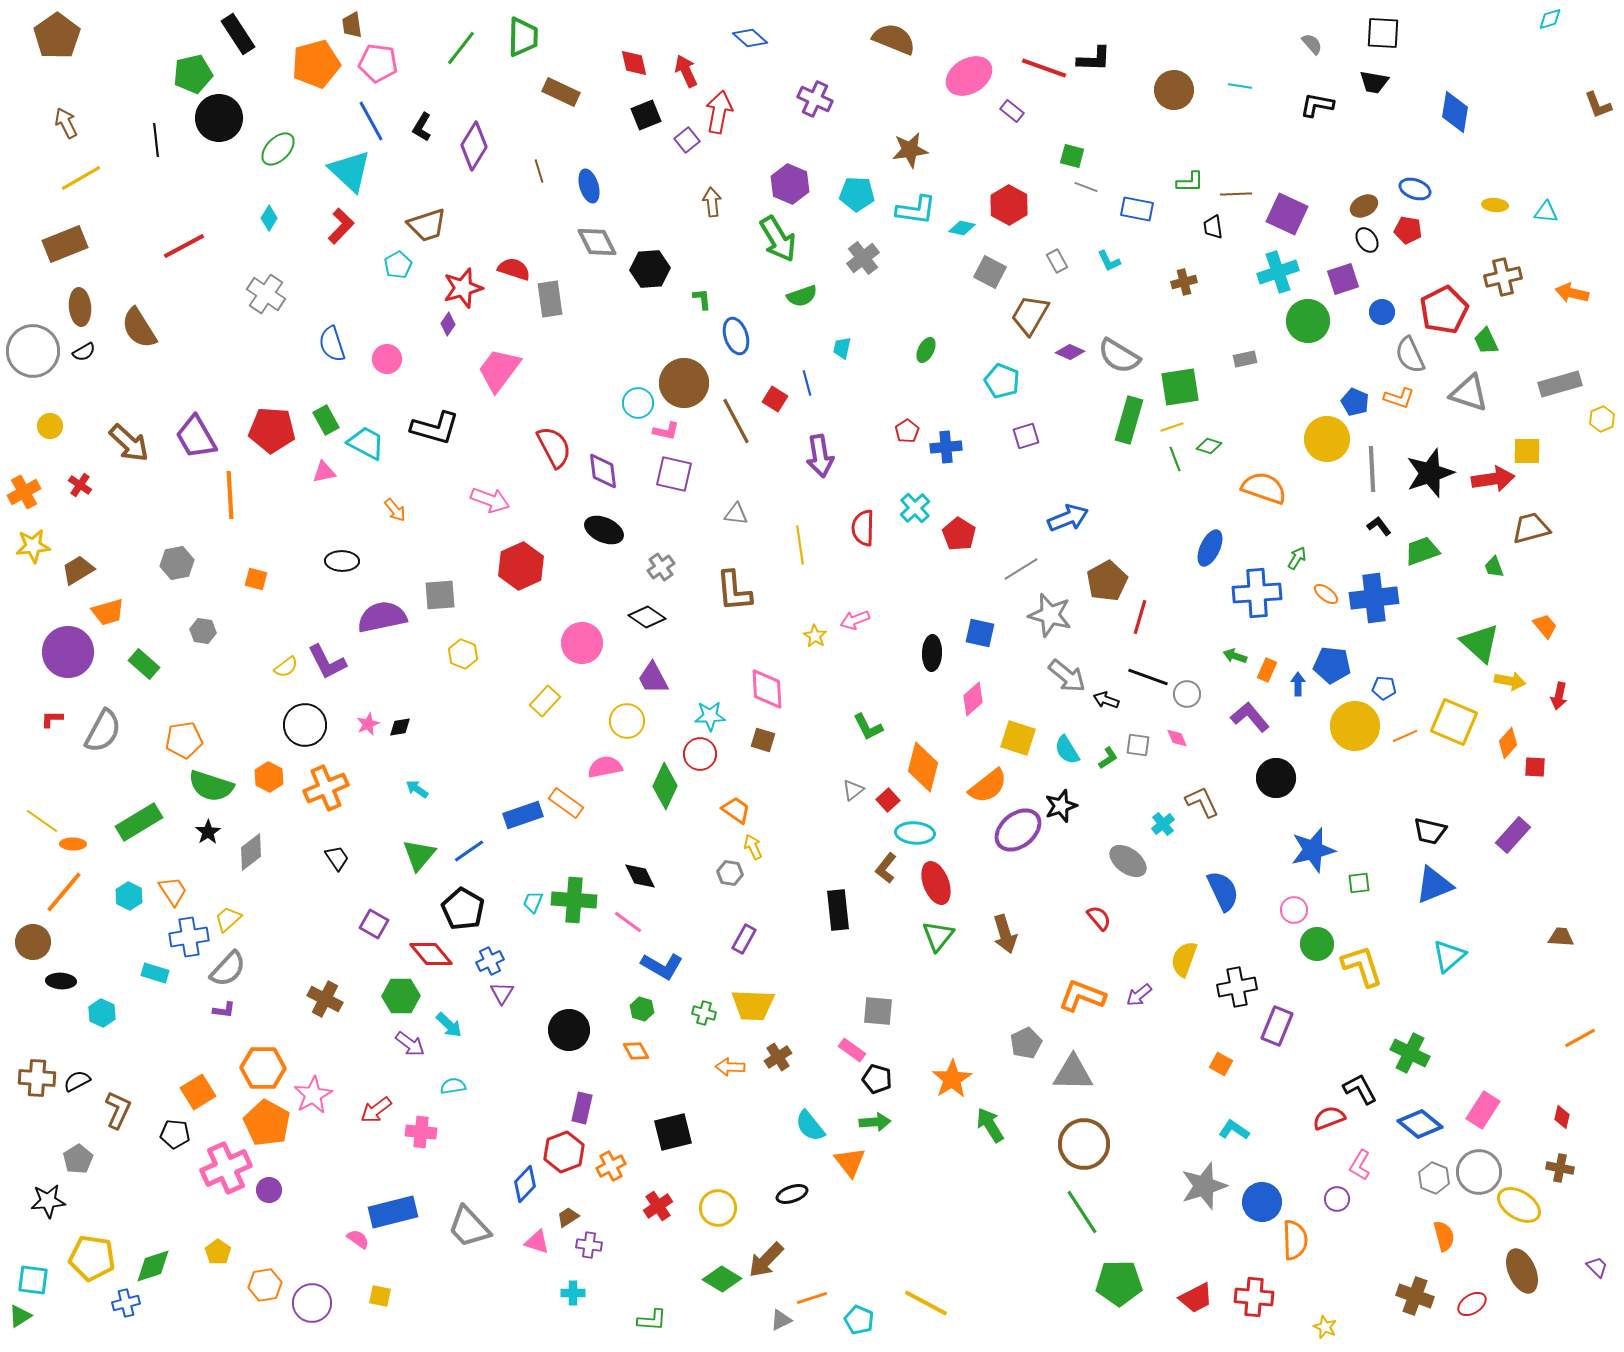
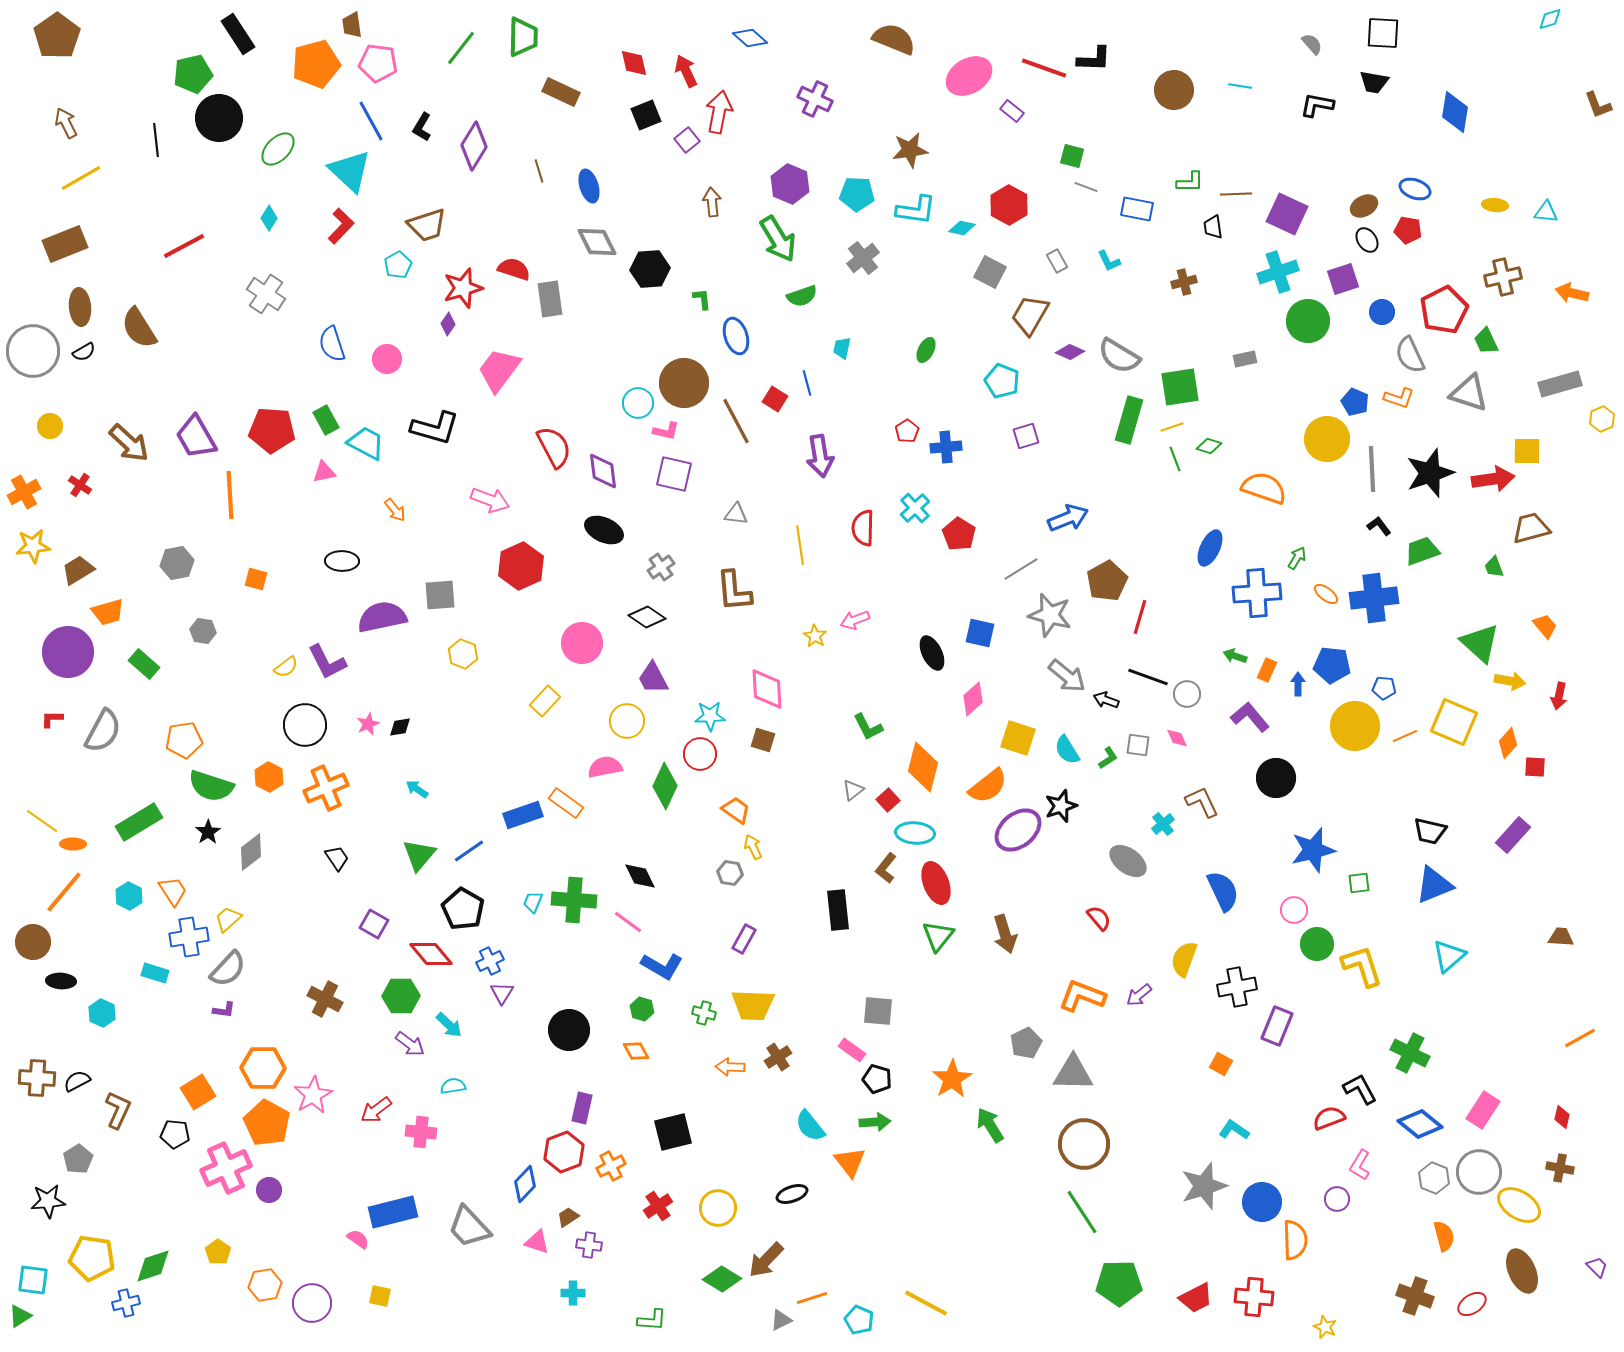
black ellipse at (932, 653): rotated 28 degrees counterclockwise
